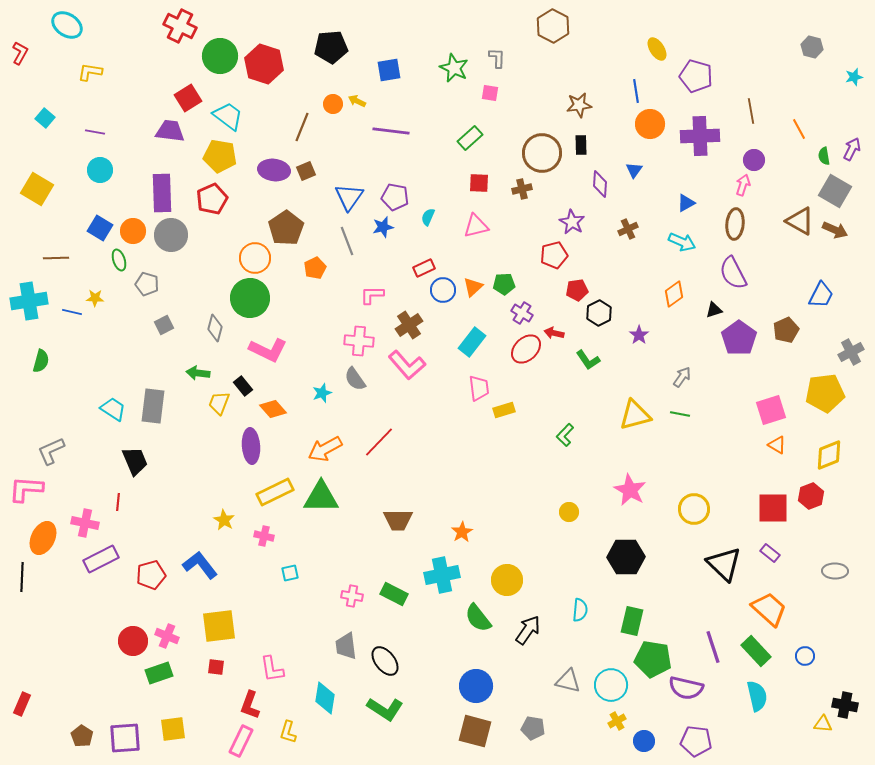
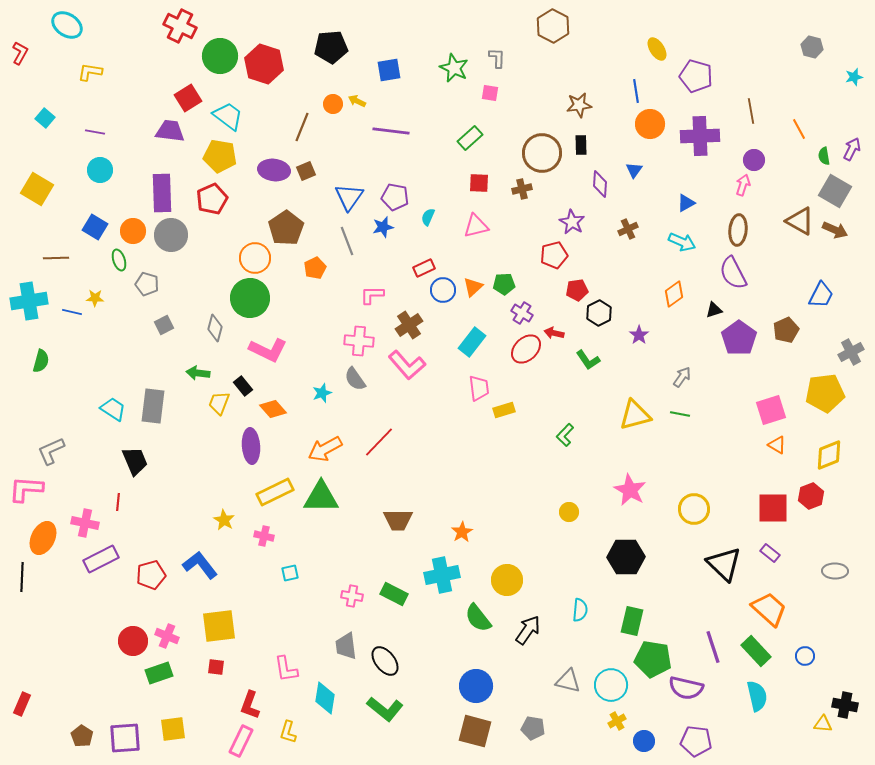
brown ellipse at (735, 224): moved 3 px right, 6 px down
blue square at (100, 228): moved 5 px left, 1 px up
pink L-shape at (272, 669): moved 14 px right
green L-shape at (385, 709): rotated 6 degrees clockwise
